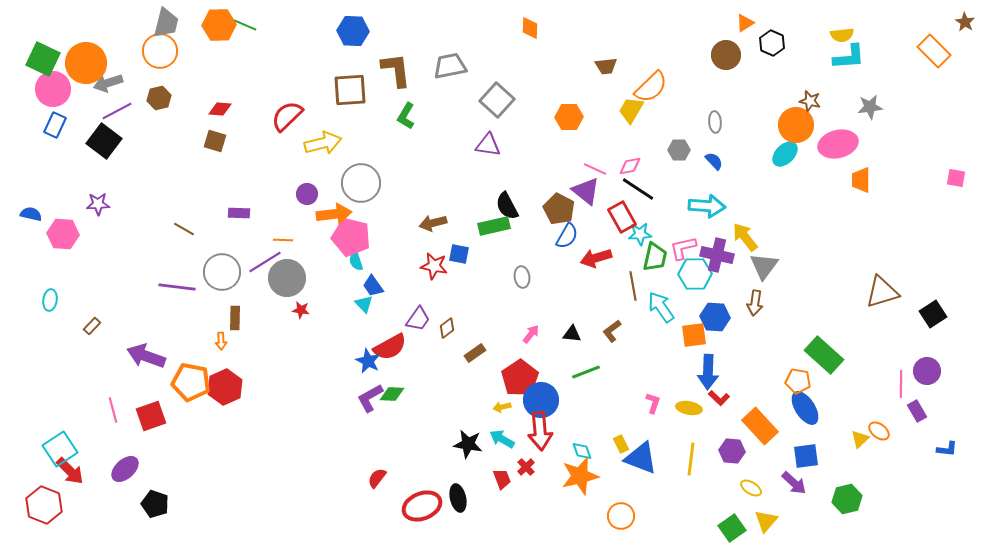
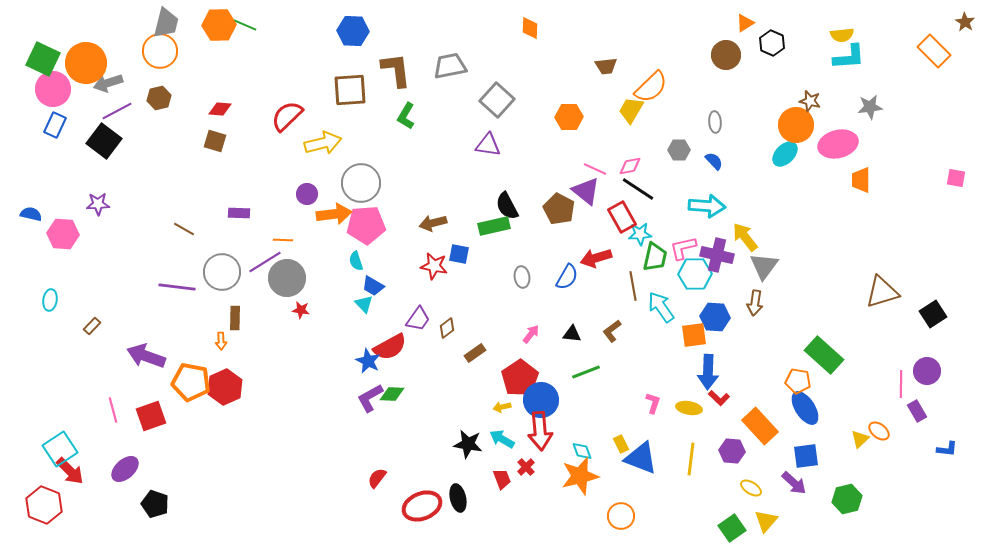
blue semicircle at (567, 236): moved 41 px down
pink pentagon at (351, 237): moved 15 px right, 12 px up; rotated 18 degrees counterclockwise
blue trapezoid at (373, 286): rotated 25 degrees counterclockwise
